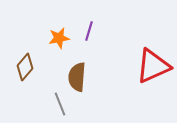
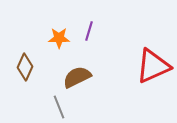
orange star: rotated 10 degrees clockwise
brown diamond: rotated 16 degrees counterclockwise
brown semicircle: rotated 60 degrees clockwise
gray line: moved 1 px left, 3 px down
